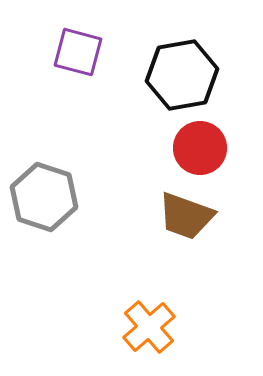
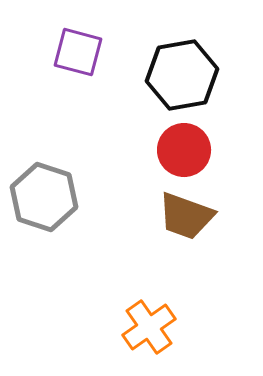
red circle: moved 16 px left, 2 px down
orange cross: rotated 6 degrees clockwise
